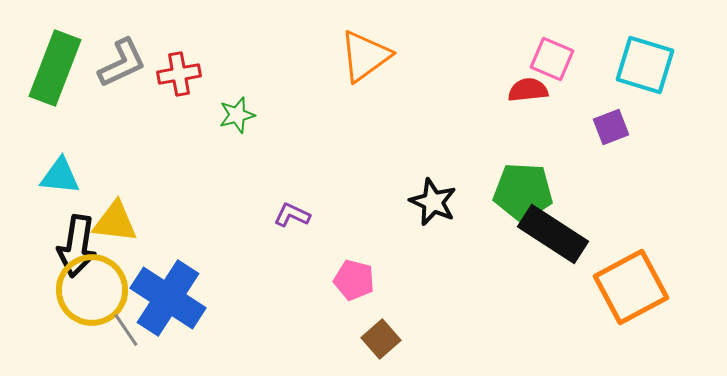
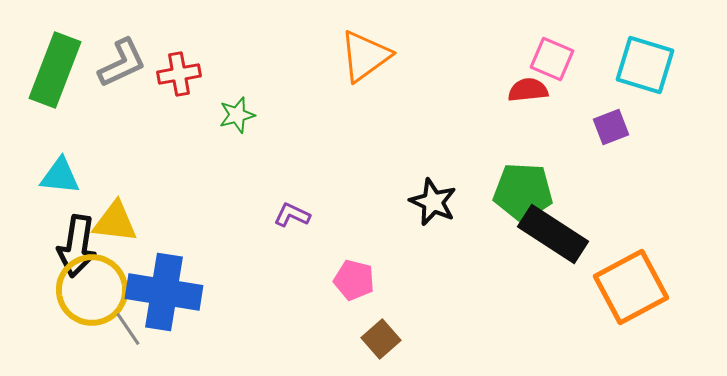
green rectangle: moved 2 px down
blue cross: moved 4 px left, 6 px up; rotated 24 degrees counterclockwise
gray line: moved 2 px right, 1 px up
